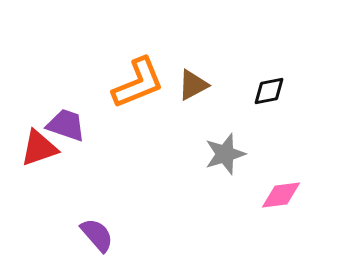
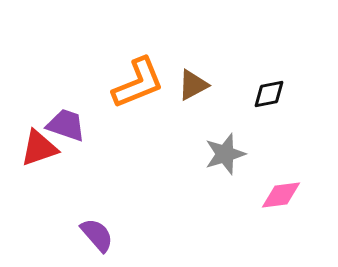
black diamond: moved 3 px down
